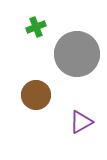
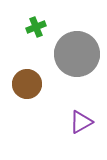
brown circle: moved 9 px left, 11 px up
